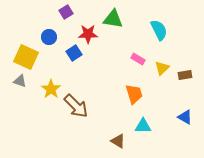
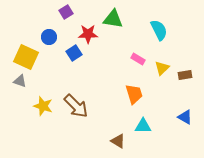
yellow star: moved 8 px left, 17 px down; rotated 18 degrees counterclockwise
